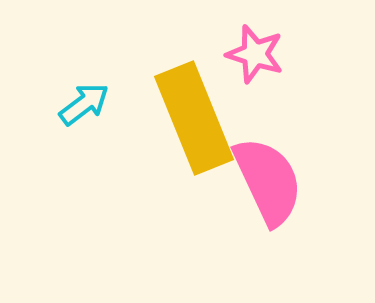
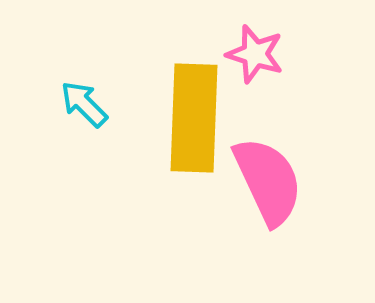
cyan arrow: rotated 98 degrees counterclockwise
yellow rectangle: rotated 24 degrees clockwise
